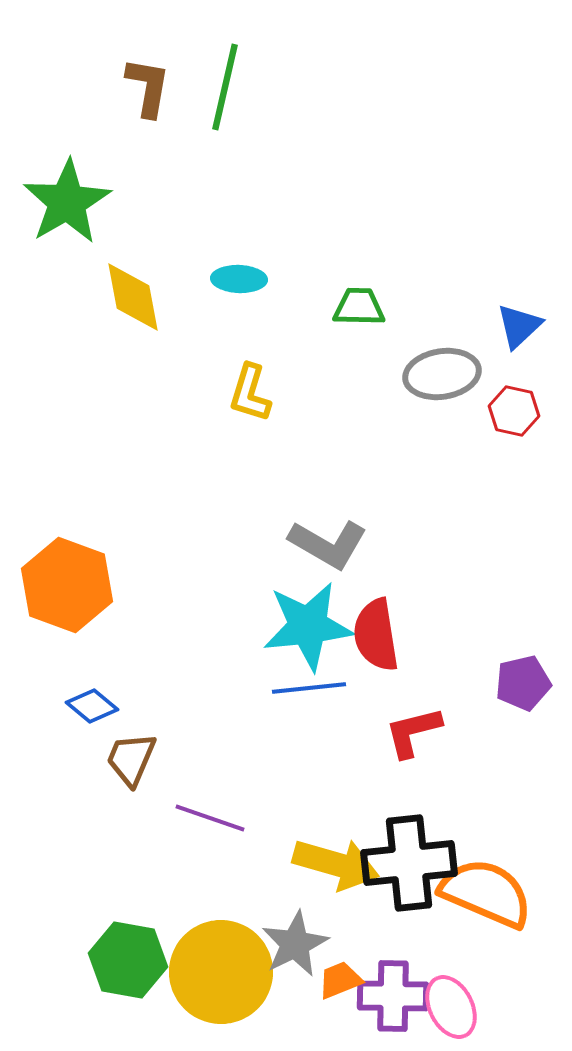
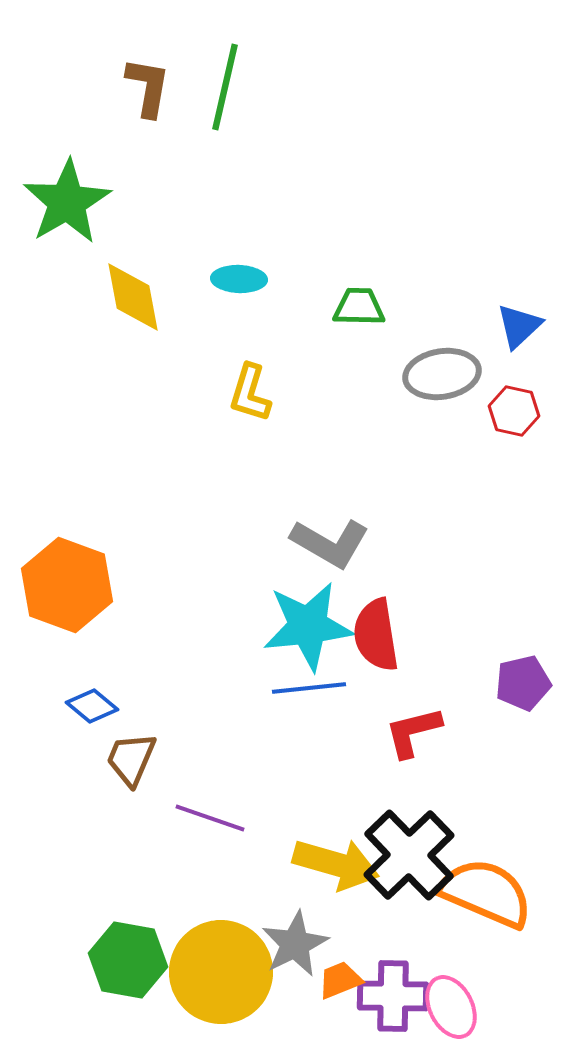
gray L-shape: moved 2 px right, 1 px up
black cross: moved 8 px up; rotated 38 degrees counterclockwise
